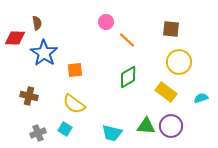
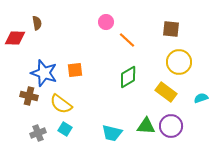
blue star: moved 20 px down; rotated 16 degrees counterclockwise
yellow semicircle: moved 13 px left
